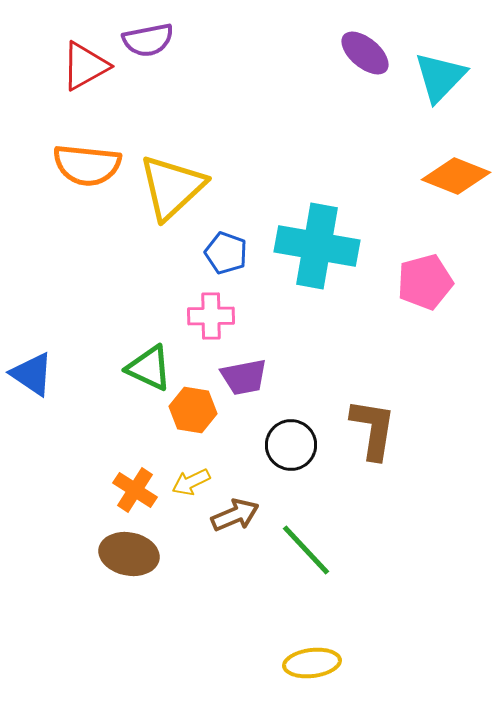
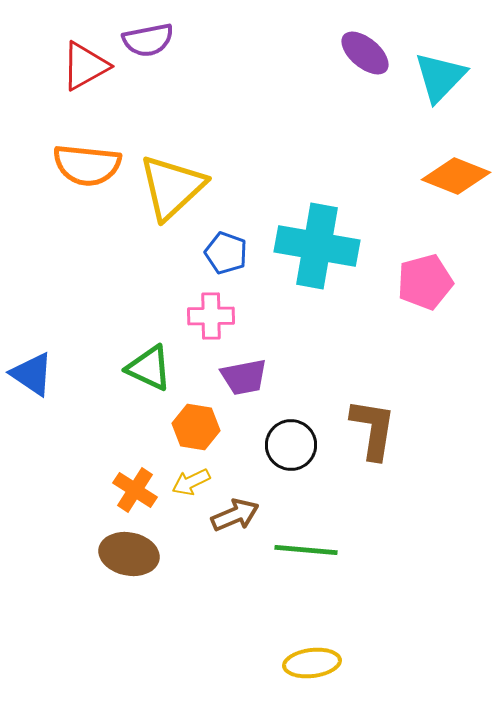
orange hexagon: moved 3 px right, 17 px down
green line: rotated 42 degrees counterclockwise
